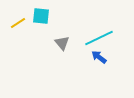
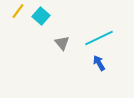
cyan square: rotated 36 degrees clockwise
yellow line: moved 12 px up; rotated 21 degrees counterclockwise
blue arrow: moved 6 px down; rotated 21 degrees clockwise
